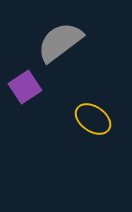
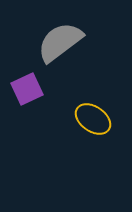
purple square: moved 2 px right, 2 px down; rotated 8 degrees clockwise
